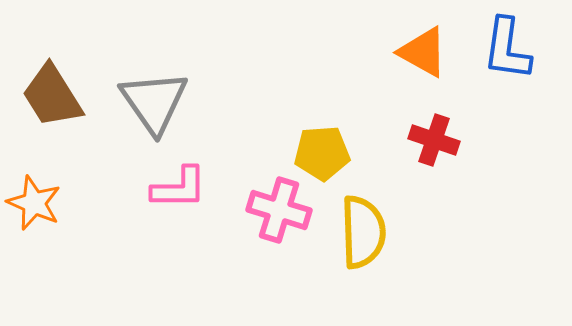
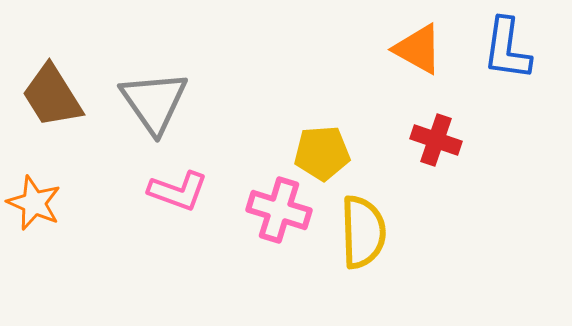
orange triangle: moved 5 px left, 3 px up
red cross: moved 2 px right
pink L-shape: moved 1 px left, 3 px down; rotated 20 degrees clockwise
